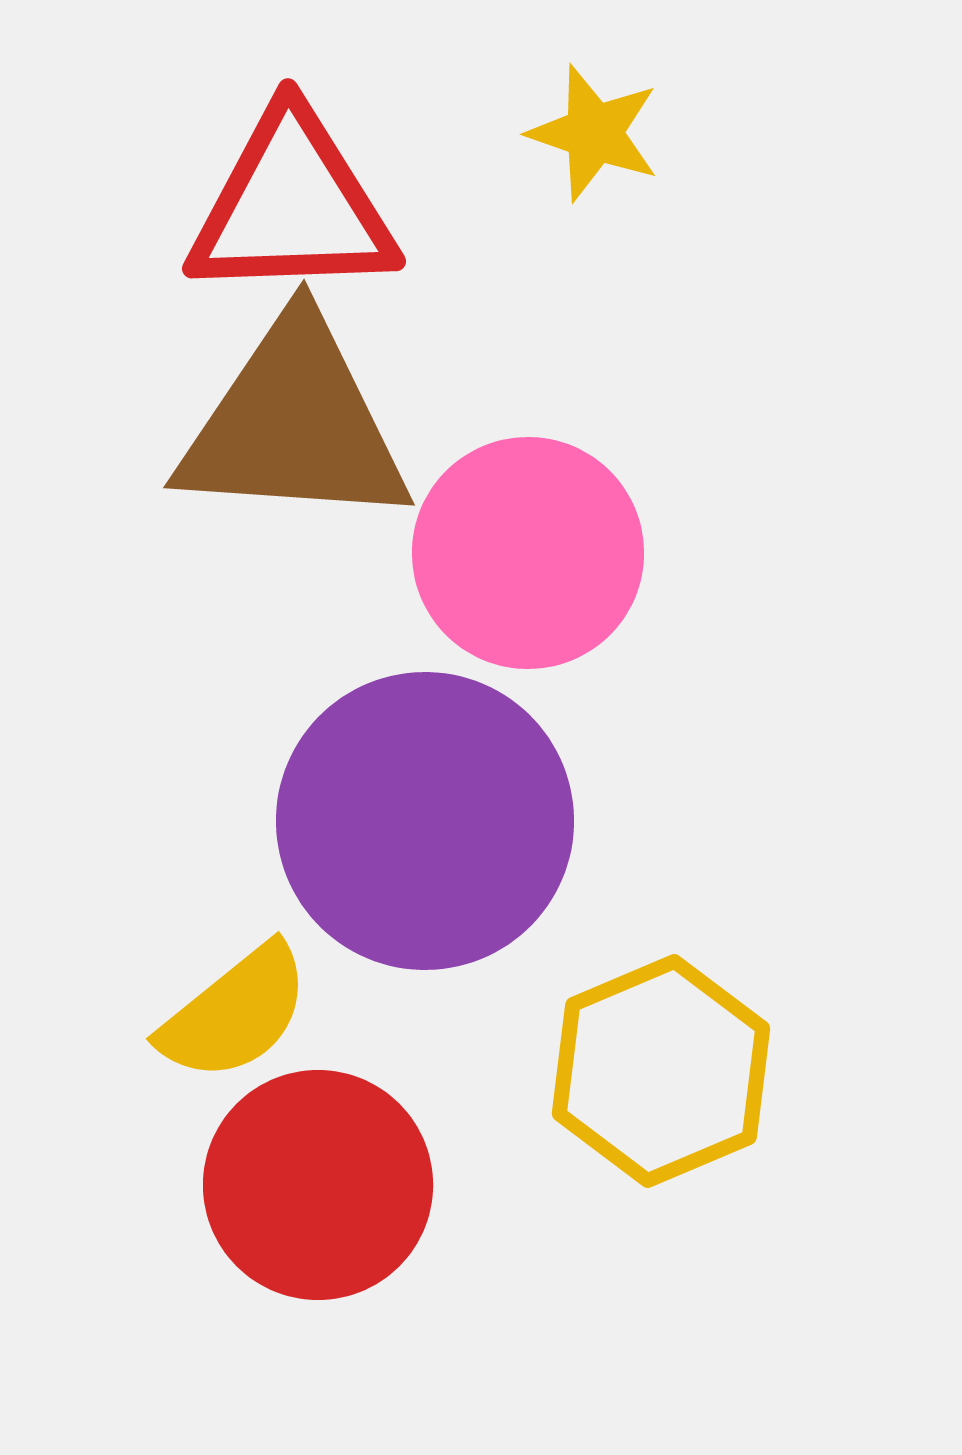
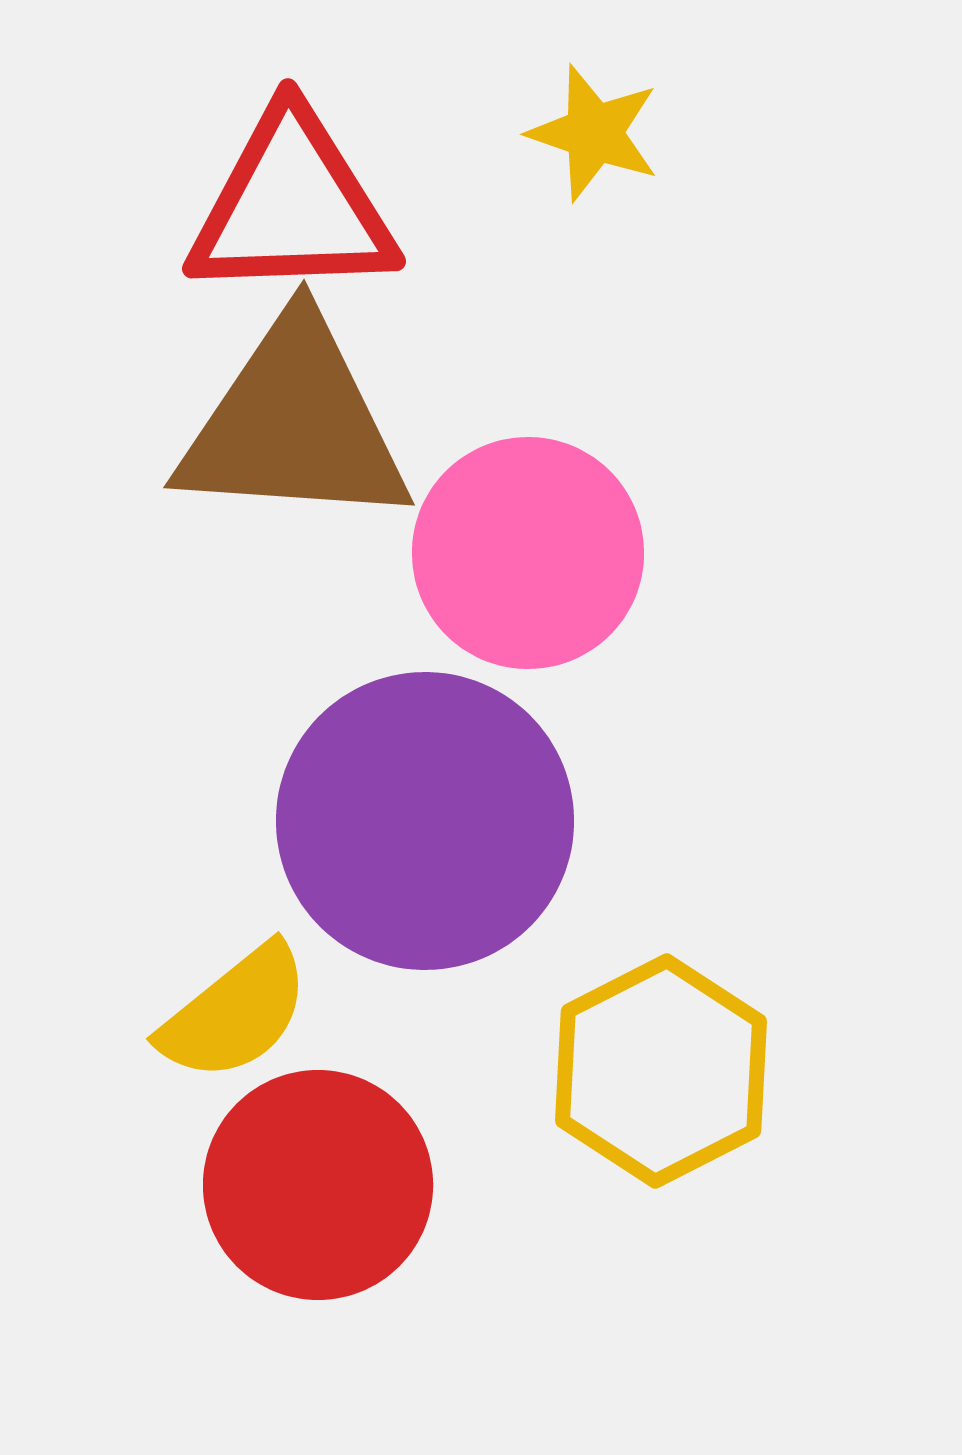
yellow hexagon: rotated 4 degrees counterclockwise
